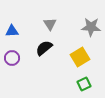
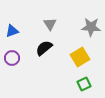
blue triangle: rotated 16 degrees counterclockwise
